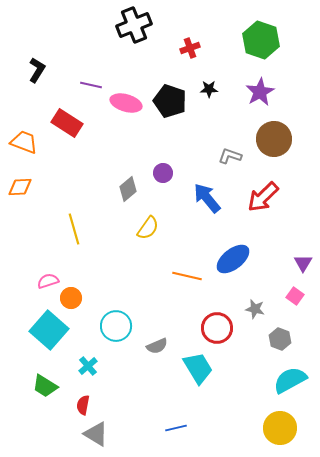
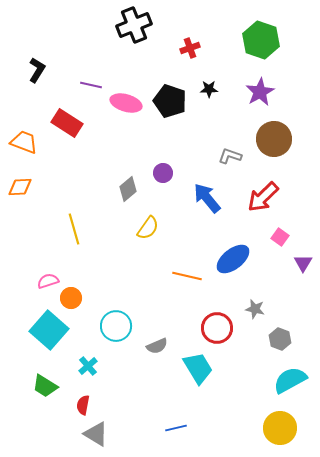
pink square: moved 15 px left, 59 px up
